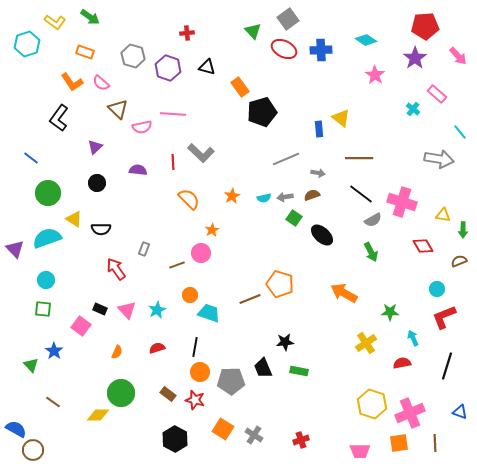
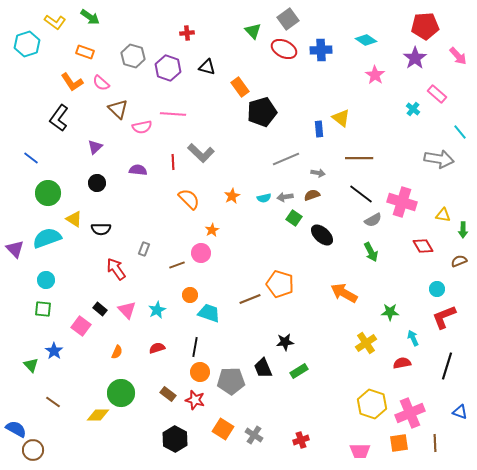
black rectangle at (100, 309): rotated 16 degrees clockwise
green rectangle at (299, 371): rotated 42 degrees counterclockwise
